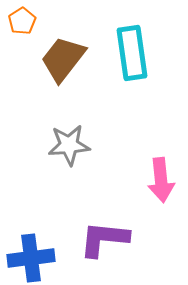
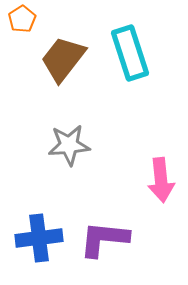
orange pentagon: moved 2 px up
cyan rectangle: moved 2 px left; rotated 10 degrees counterclockwise
blue cross: moved 8 px right, 20 px up
